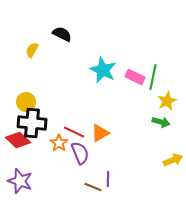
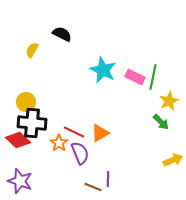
yellow star: moved 2 px right
green arrow: rotated 30 degrees clockwise
